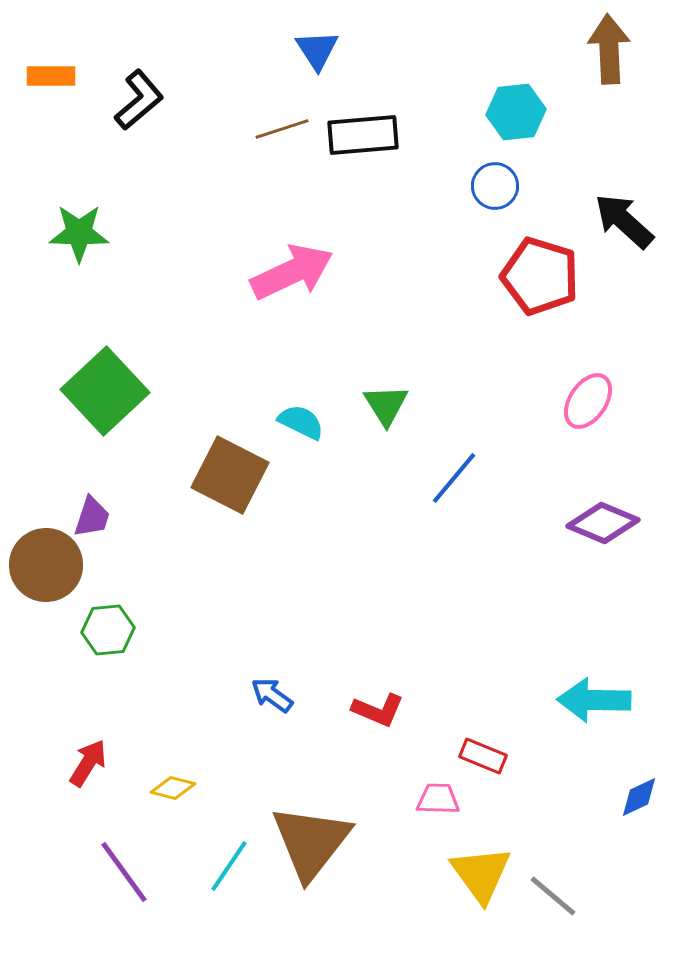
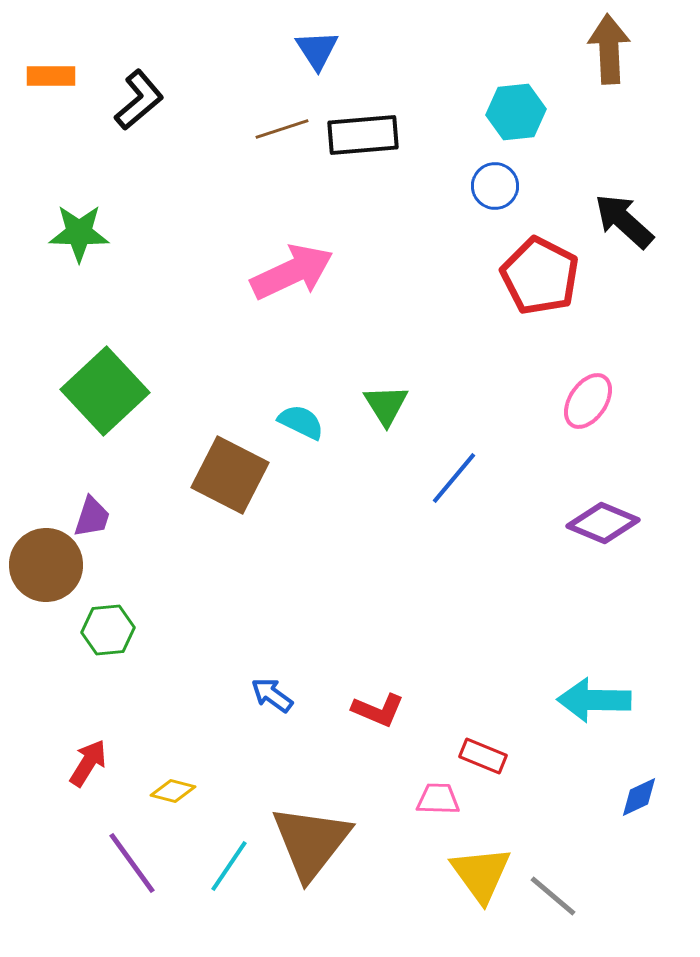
red pentagon: rotated 10 degrees clockwise
yellow diamond: moved 3 px down
purple line: moved 8 px right, 9 px up
